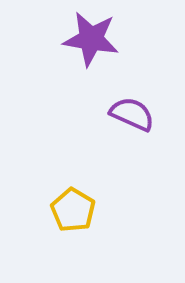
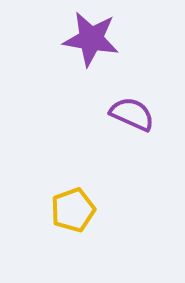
yellow pentagon: rotated 21 degrees clockwise
